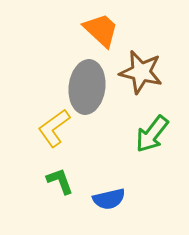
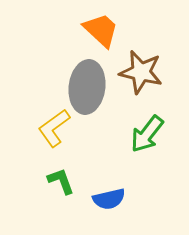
green arrow: moved 5 px left
green L-shape: moved 1 px right
